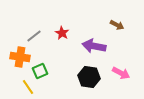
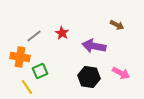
yellow line: moved 1 px left
